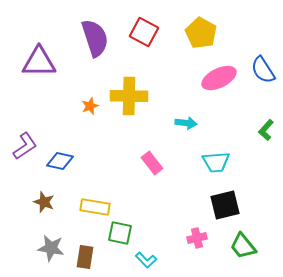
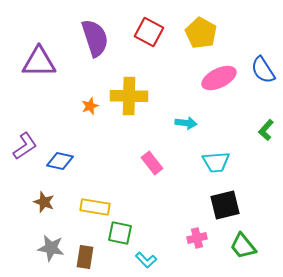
red square: moved 5 px right
